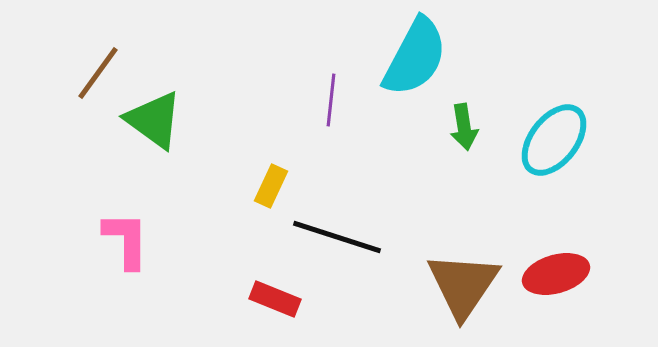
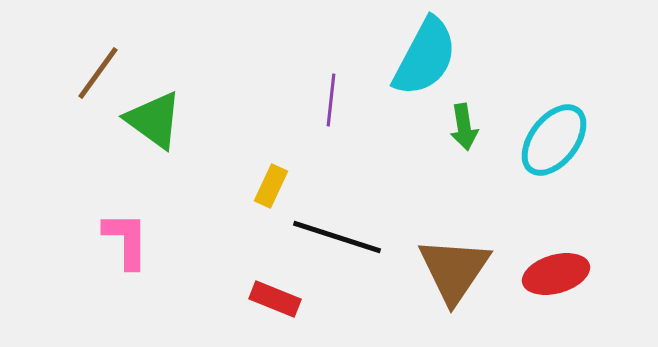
cyan semicircle: moved 10 px right
brown triangle: moved 9 px left, 15 px up
